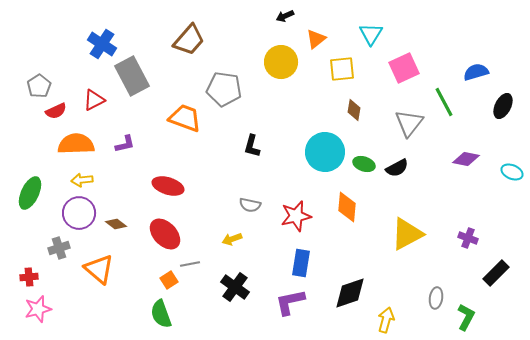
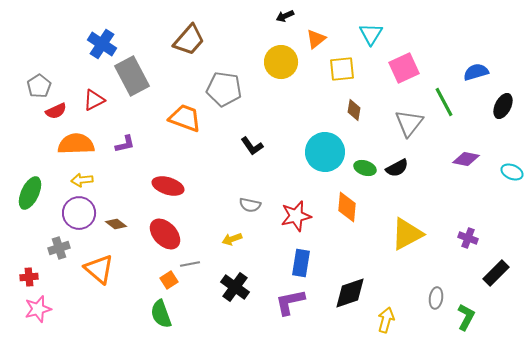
black L-shape at (252, 146): rotated 50 degrees counterclockwise
green ellipse at (364, 164): moved 1 px right, 4 px down
